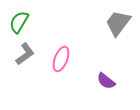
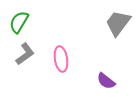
pink ellipse: rotated 30 degrees counterclockwise
